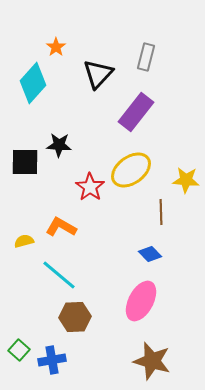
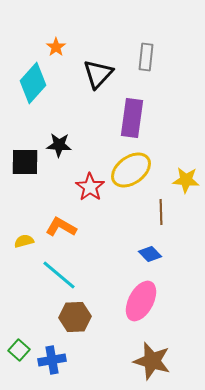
gray rectangle: rotated 8 degrees counterclockwise
purple rectangle: moved 4 px left, 6 px down; rotated 30 degrees counterclockwise
